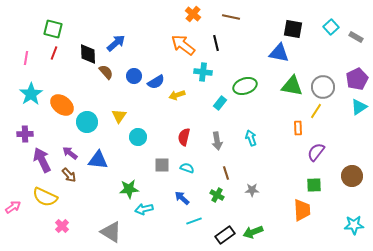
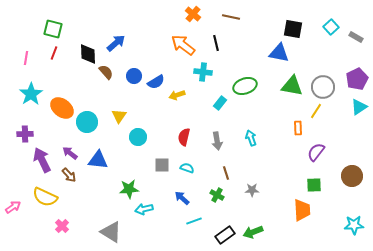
orange ellipse at (62, 105): moved 3 px down
